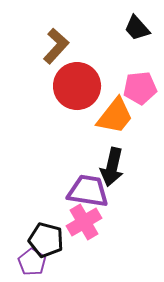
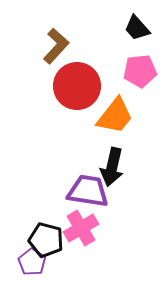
pink pentagon: moved 17 px up
pink cross: moved 3 px left, 6 px down
